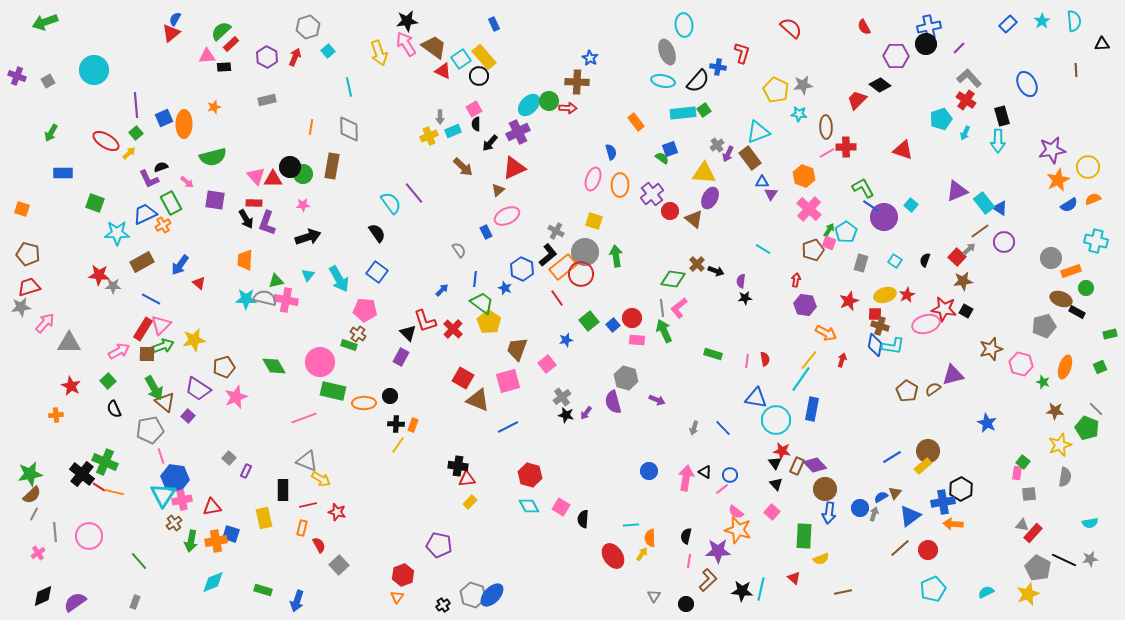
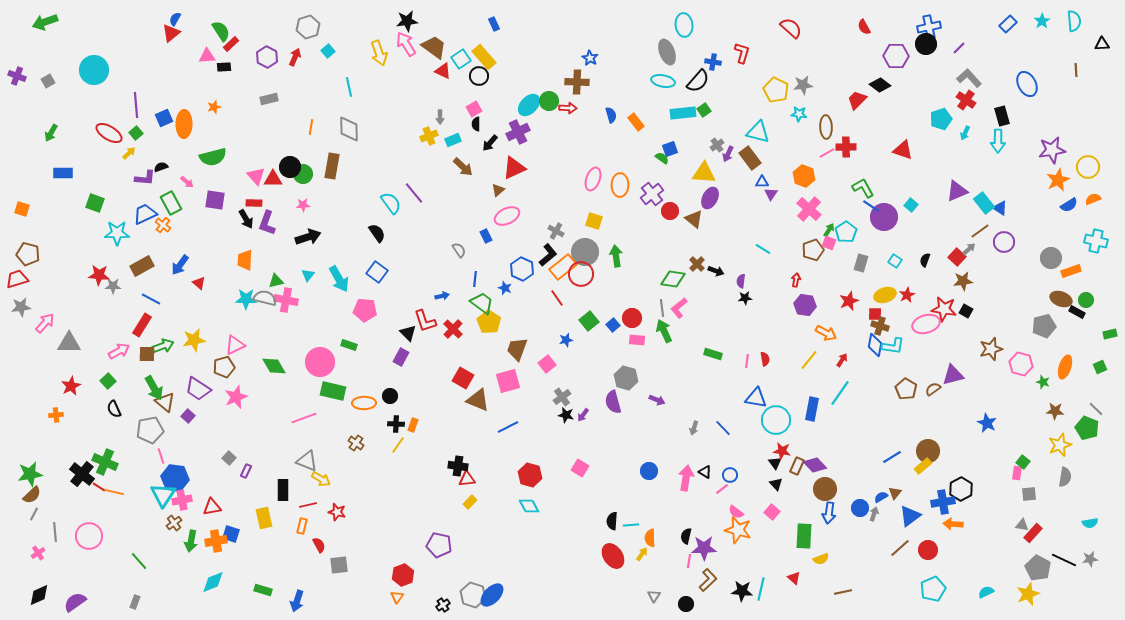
green semicircle at (221, 31): rotated 100 degrees clockwise
blue cross at (718, 67): moved 5 px left, 5 px up
gray rectangle at (267, 100): moved 2 px right, 1 px up
cyan rectangle at (453, 131): moved 9 px down
cyan triangle at (758, 132): rotated 35 degrees clockwise
red ellipse at (106, 141): moved 3 px right, 8 px up
blue semicircle at (611, 152): moved 37 px up
purple L-shape at (149, 179): moved 4 px left, 1 px up; rotated 60 degrees counterclockwise
orange cross at (163, 225): rotated 21 degrees counterclockwise
blue rectangle at (486, 232): moved 4 px down
brown rectangle at (142, 262): moved 4 px down
red trapezoid at (29, 287): moved 12 px left, 8 px up
green circle at (1086, 288): moved 12 px down
blue arrow at (442, 290): moved 6 px down; rotated 32 degrees clockwise
pink triangle at (161, 325): moved 74 px right, 20 px down; rotated 20 degrees clockwise
red rectangle at (143, 329): moved 1 px left, 4 px up
brown cross at (358, 334): moved 2 px left, 109 px down
red arrow at (842, 360): rotated 16 degrees clockwise
cyan line at (801, 379): moved 39 px right, 14 px down
red star at (71, 386): rotated 18 degrees clockwise
brown pentagon at (907, 391): moved 1 px left, 2 px up
purple arrow at (586, 413): moved 3 px left, 2 px down
pink square at (561, 507): moved 19 px right, 39 px up
black semicircle at (583, 519): moved 29 px right, 2 px down
orange rectangle at (302, 528): moved 2 px up
purple star at (718, 551): moved 14 px left, 3 px up
gray square at (339, 565): rotated 36 degrees clockwise
black diamond at (43, 596): moved 4 px left, 1 px up
